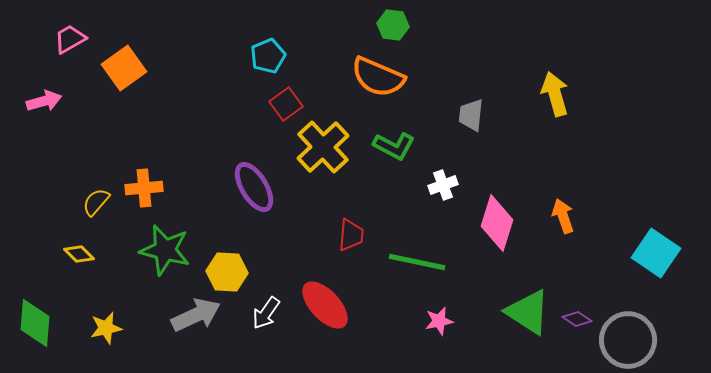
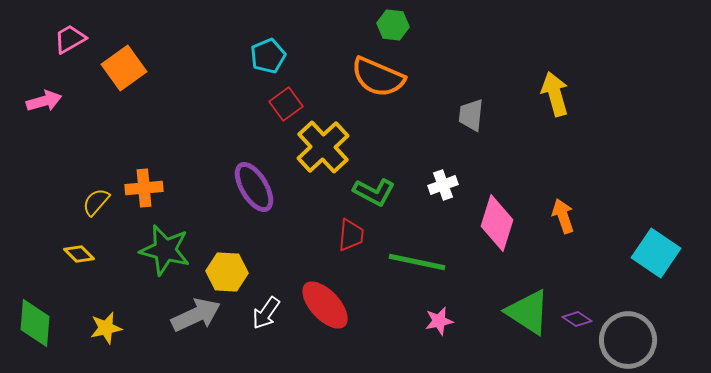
green L-shape: moved 20 px left, 46 px down
